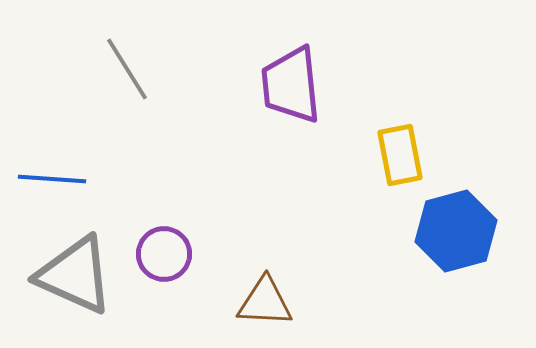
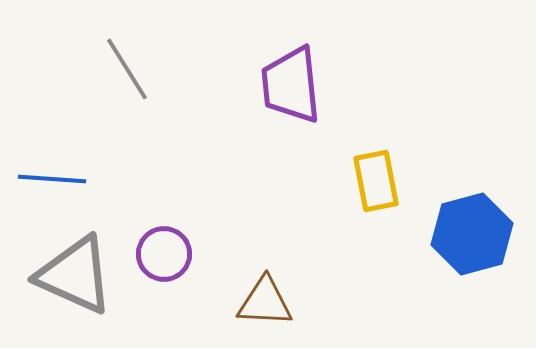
yellow rectangle: moved 24 px left, 26 px down
blue hexagon: moved 16 px right, 3 px down
